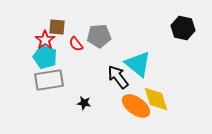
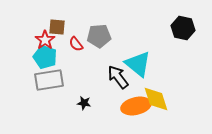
orange ellipse: rotated 48 degrees counterclockwise
